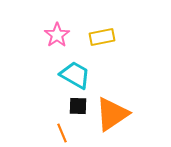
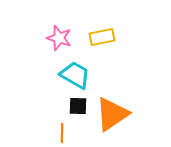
pink star: moved 2 px right, 3 px down; rotated 20 degrees counterclockwise
orange line: rotated 24 degrees clockwise
